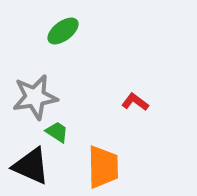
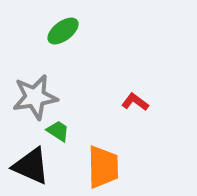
green trapezoid: moved 1 px right, 1 px up
